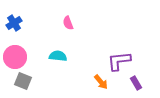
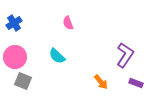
cyan semicircle: moved 1 px left; rotated 144 degrees counterclockwise
purple L-shape: moved 6 px right, 6 px up; rotated 130 degrees clockwise
purple rectangle: rotated 40 degrees counterclockwise
